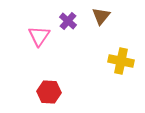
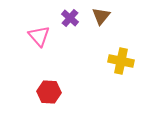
purple cross: moved 2 px right, 3 px up
pink triangle: rotated 15 degrees counterclockwise
